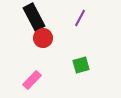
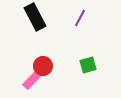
black rectangle: moved 1 px right
red circle: moved 28 px down
green square: moved 7 px right
